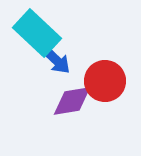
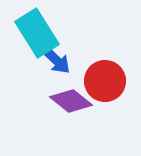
cyan rectangle: rotated 15 degrees clockwise
purple diamond: moved 1 px left; rotated 48 degrees clockwise
